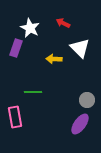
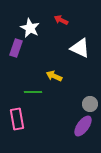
red arrow: moved 2 px left, 3 px up
white triangle: rotated 20 degrees counterclockwise
yellow arrow: moved 17 px down; rotated 21 degrees clockwise
gray circle: moved 3 px right, 4 px down
pink rectangle: moved 2 px right, 2 px down
purple ellipse: moved 3 px right, 2 px down
